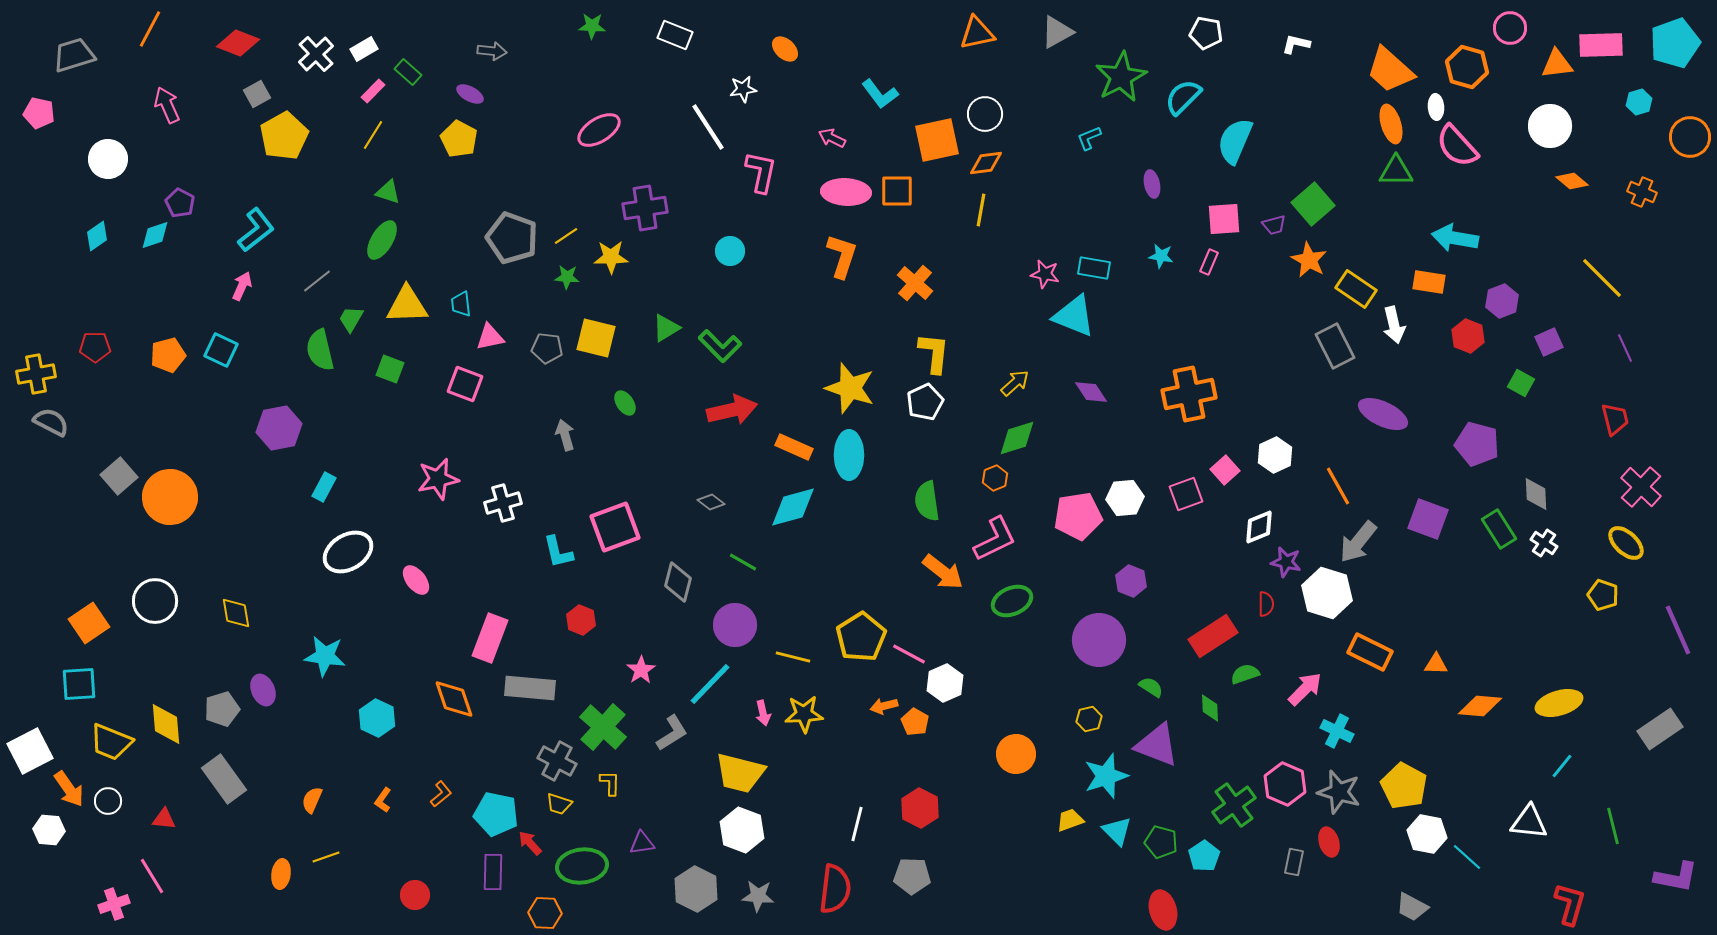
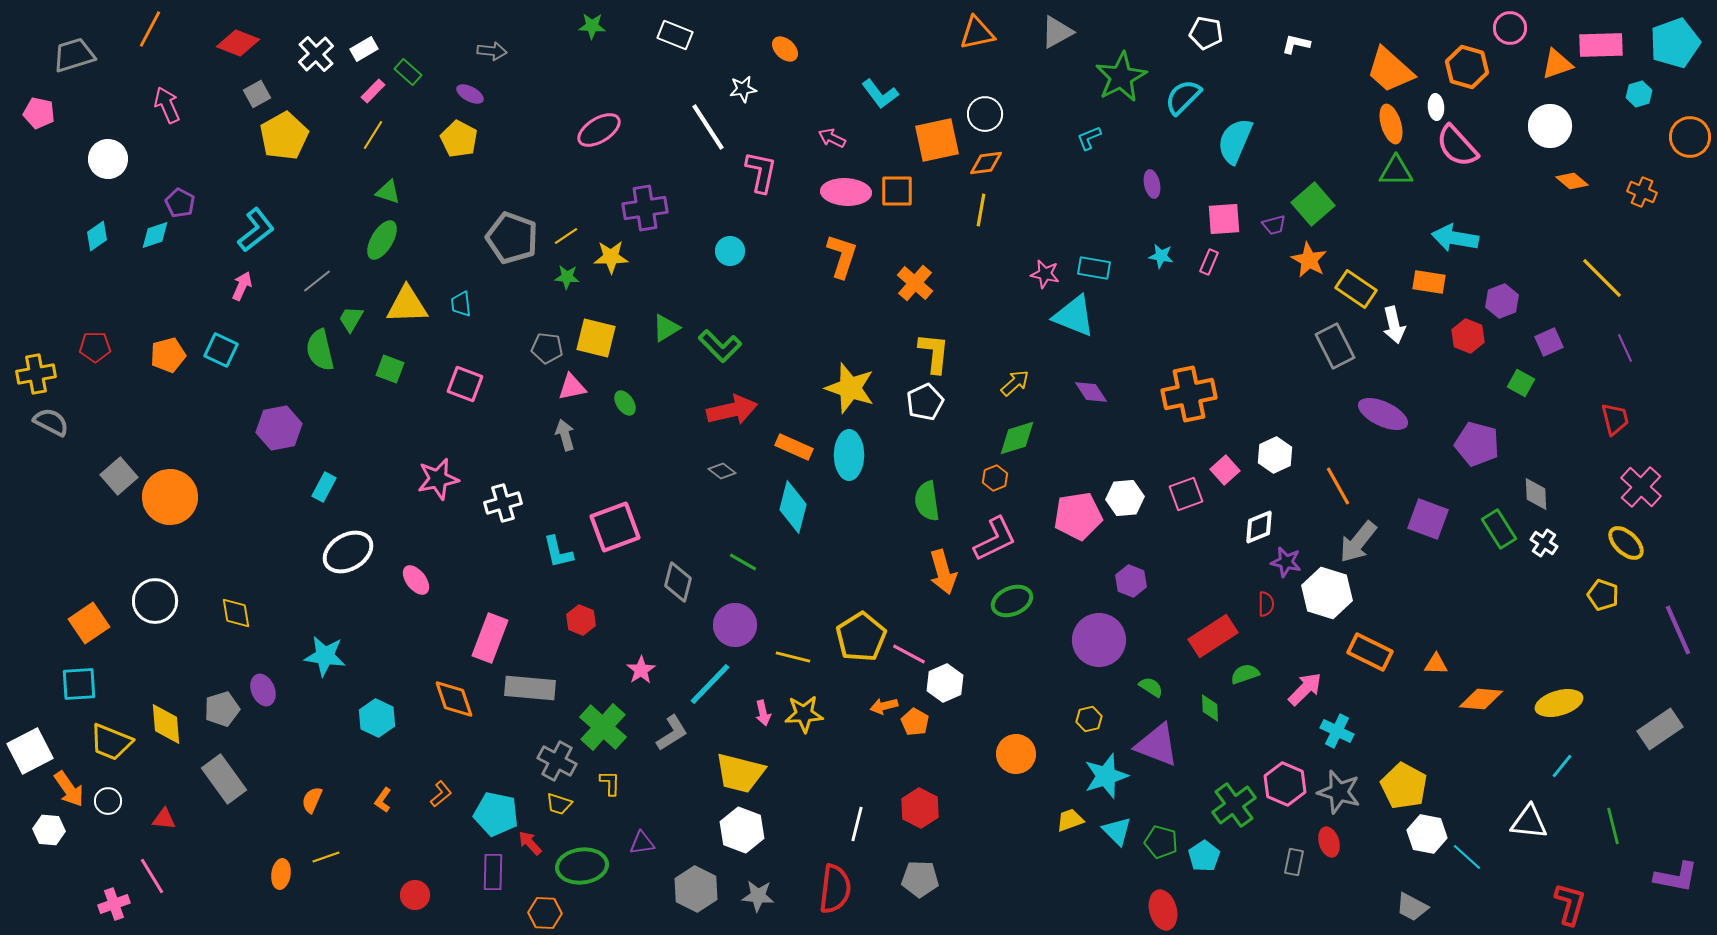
orange triangle at (1557, 64): rotated 12 degrees counterclockwise
cyan hexagon at (1639, 102): moved 8 px up
pink triangle at (490, 337): moved 82 px right, 50 px down
gray diamond at (711, 502): moved 11 px right, 31 px up
cyan diamond at (793, 507): rotated 60 degrees counterclockwise
orange arrow at (943, 572): rotated 36 degrees clockwise
orange diamond at (1480, 706): moved 1 px right, 7 px up
gray pentagon at (912, 876): moved 8 px right, 3 px down
